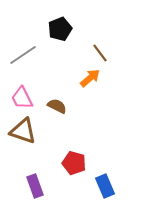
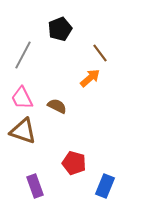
gray line: rotated 28 degrees counterclockwise
blue rectangle: rotated 45 degrees clockwise
